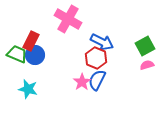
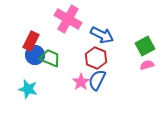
blue arrow: moved 7 px up
green trapezoid: moved 33 px right, 4 px down
pink star: moved 1 px left
